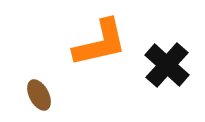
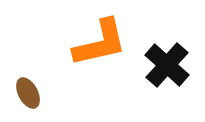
brown ellipse: moved 11 px left, 2 px up
